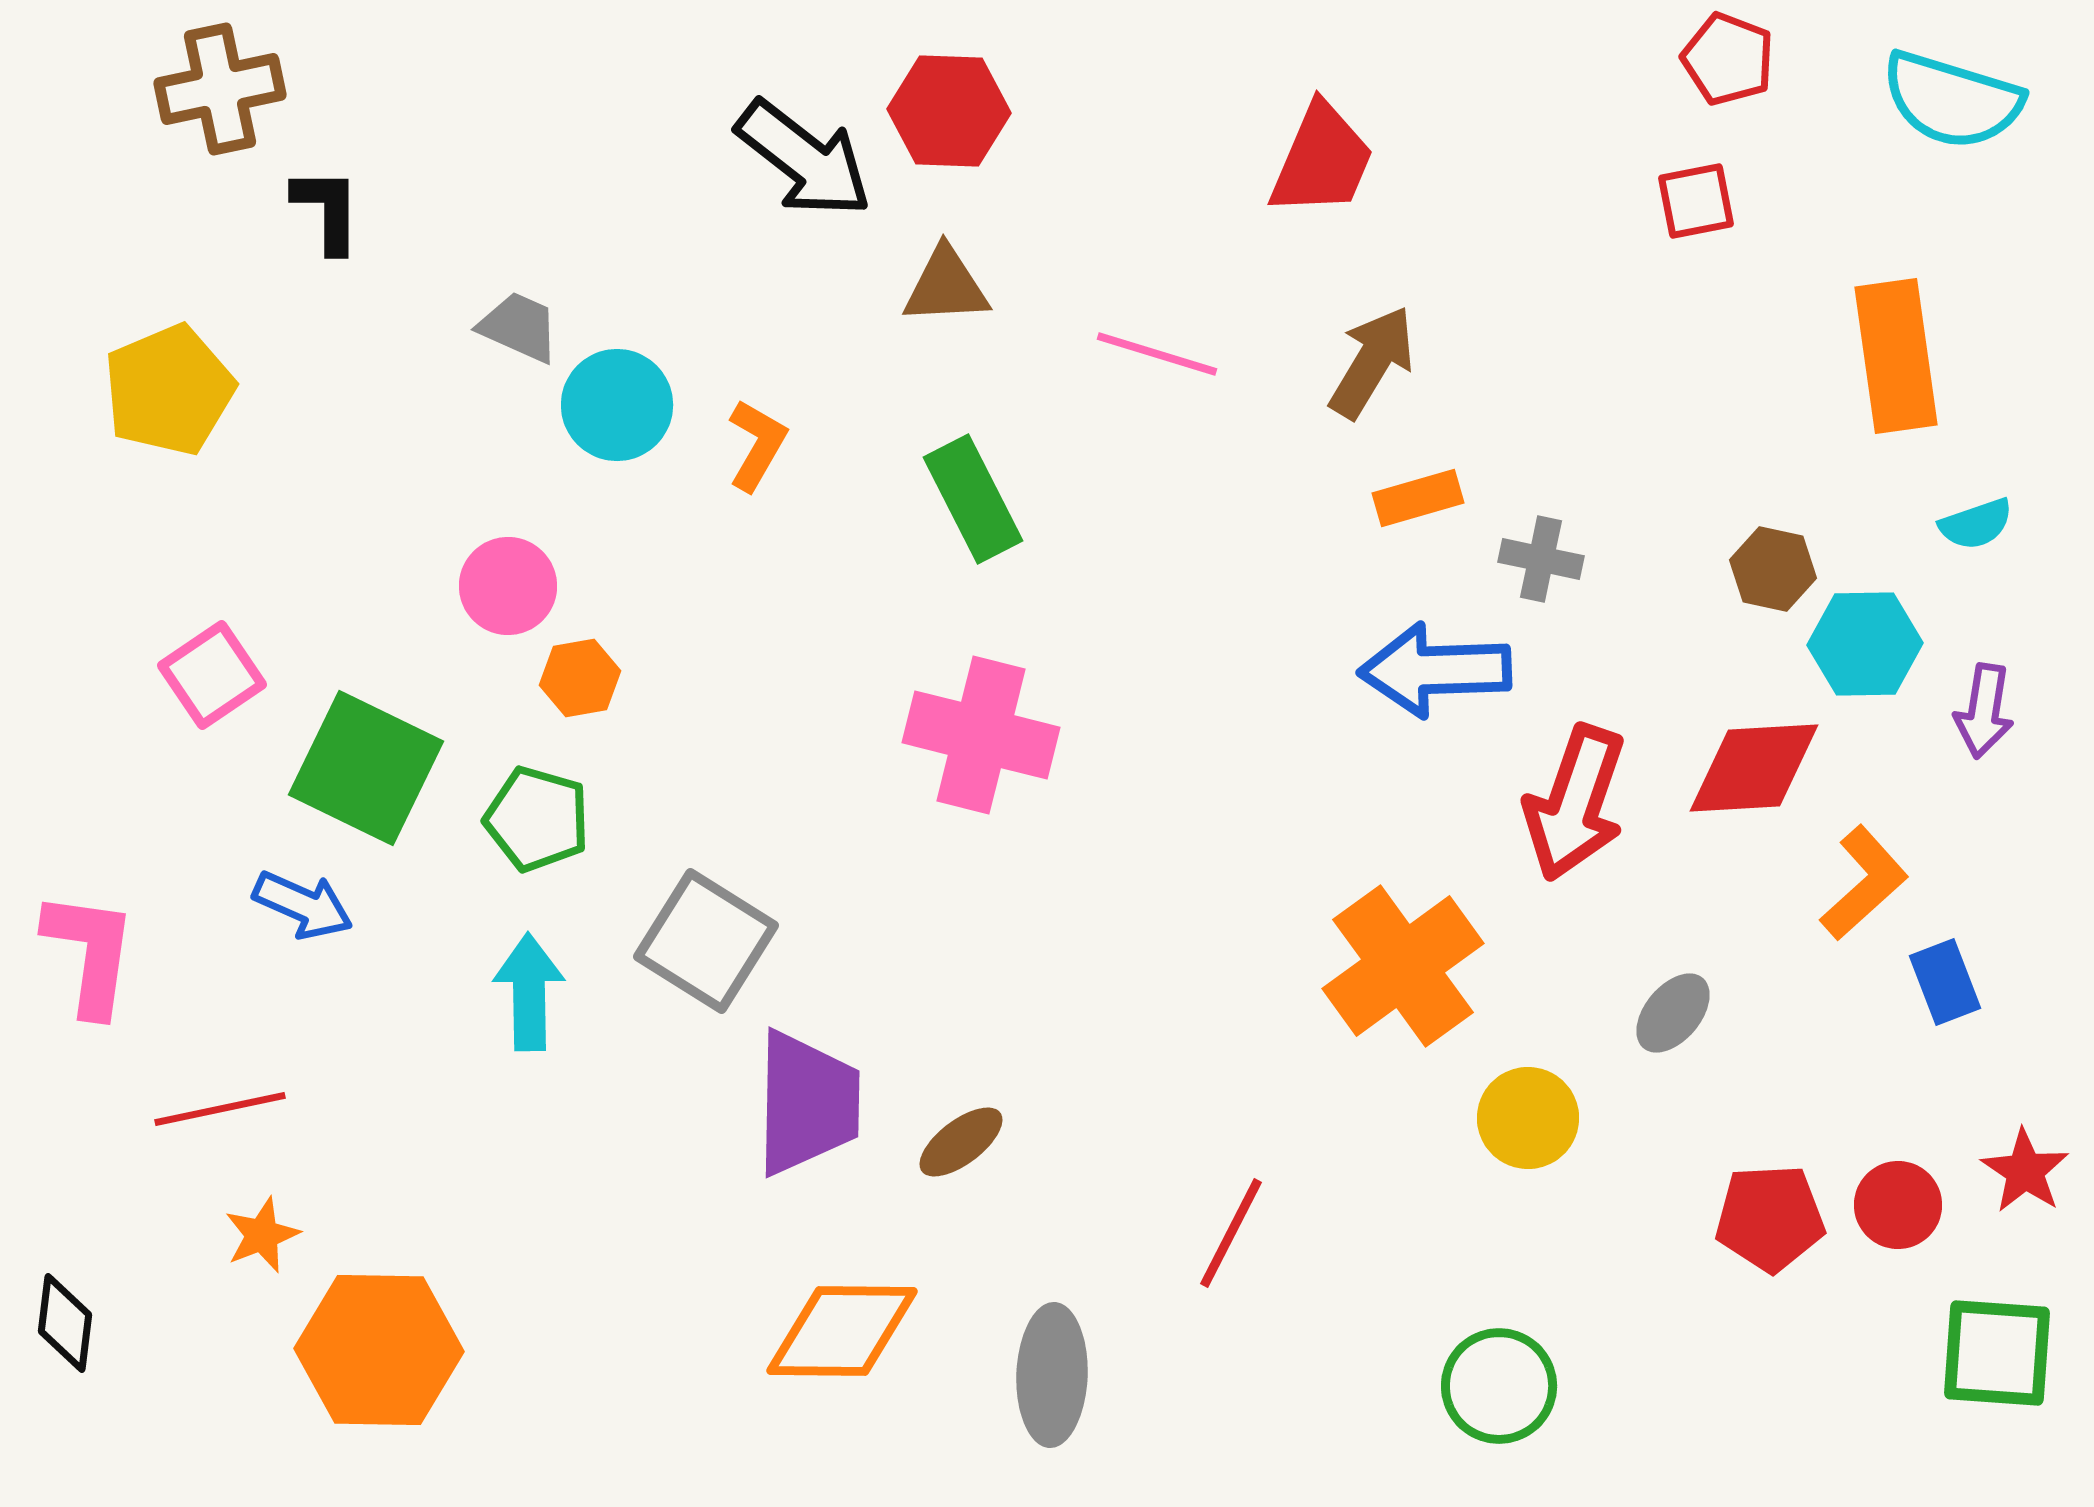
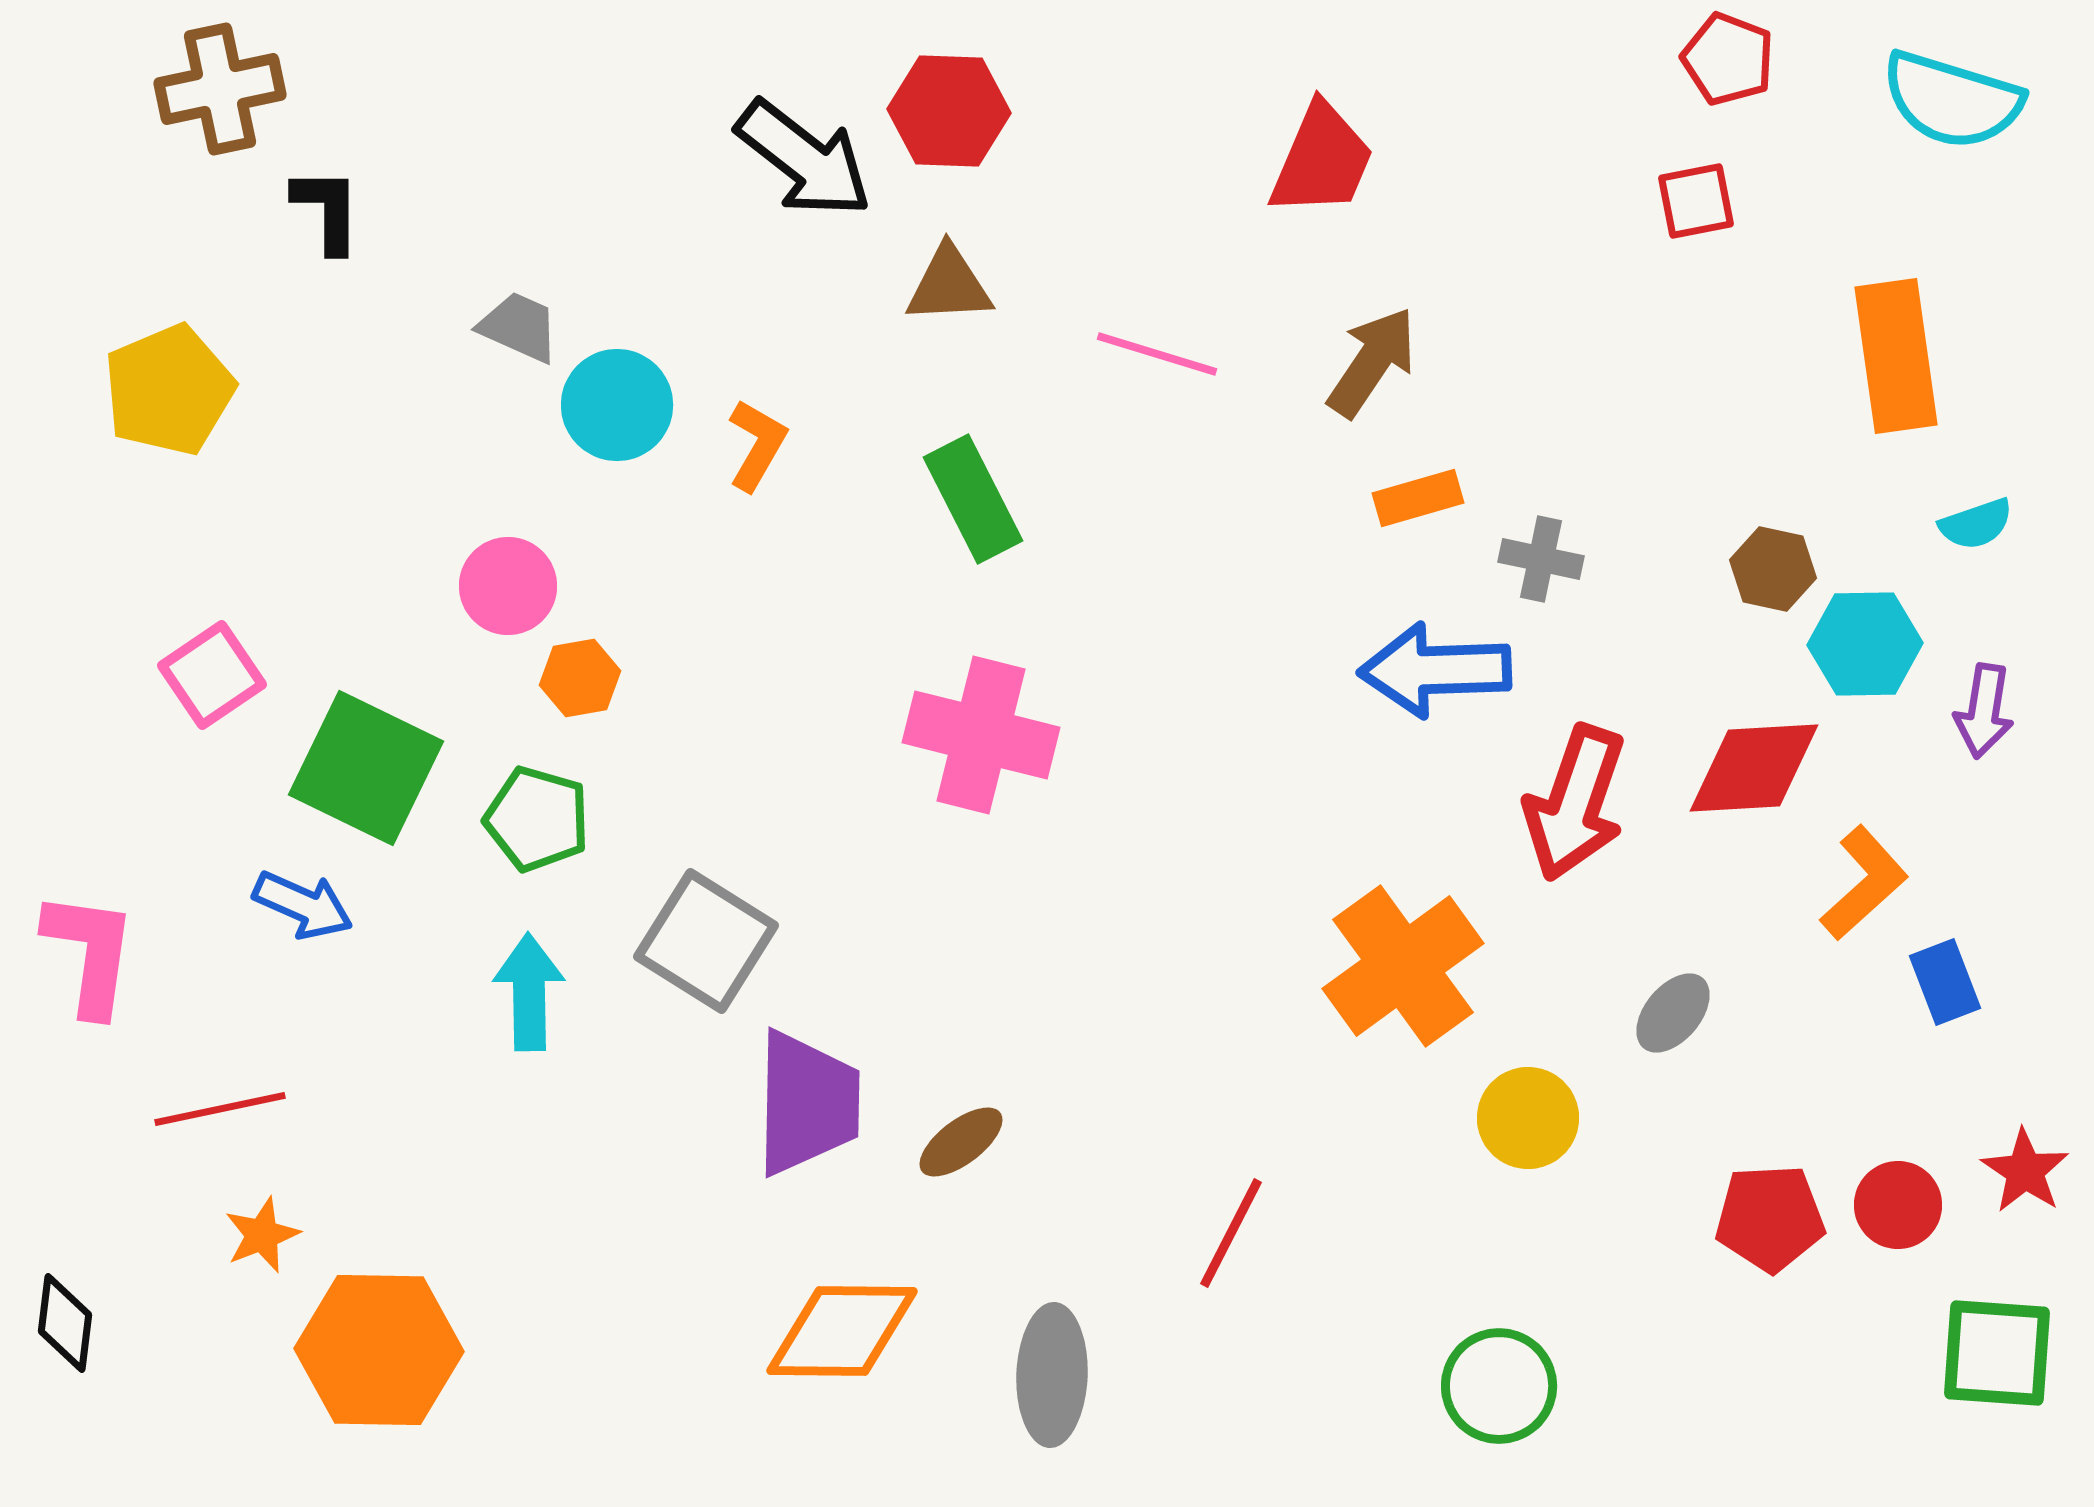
brown triangle at (946, 286): moved 3 px right, 1 px up
brown arrow at (1372, 362): rotated 3 degrees clockwise
